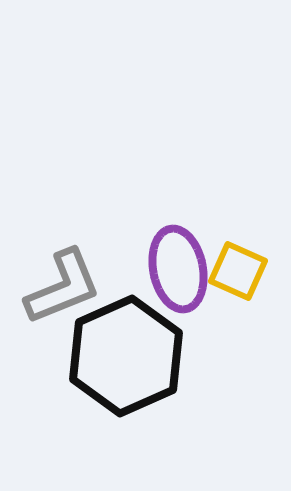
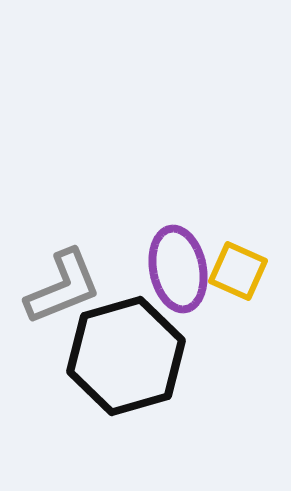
black hexagon: rotated 8 degrees clockwise
